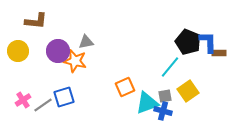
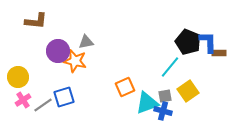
yellow circle: moved 26 px down
